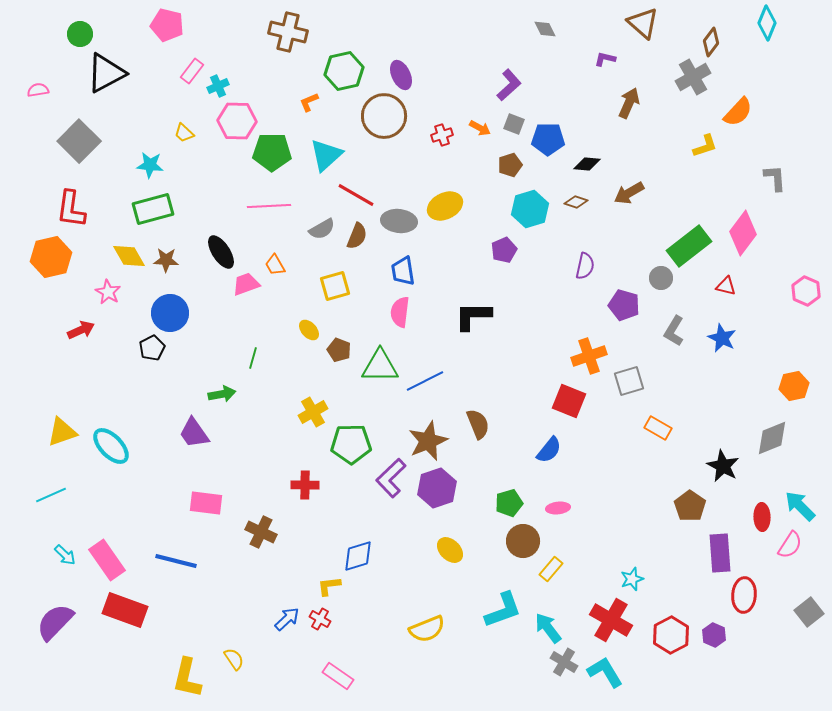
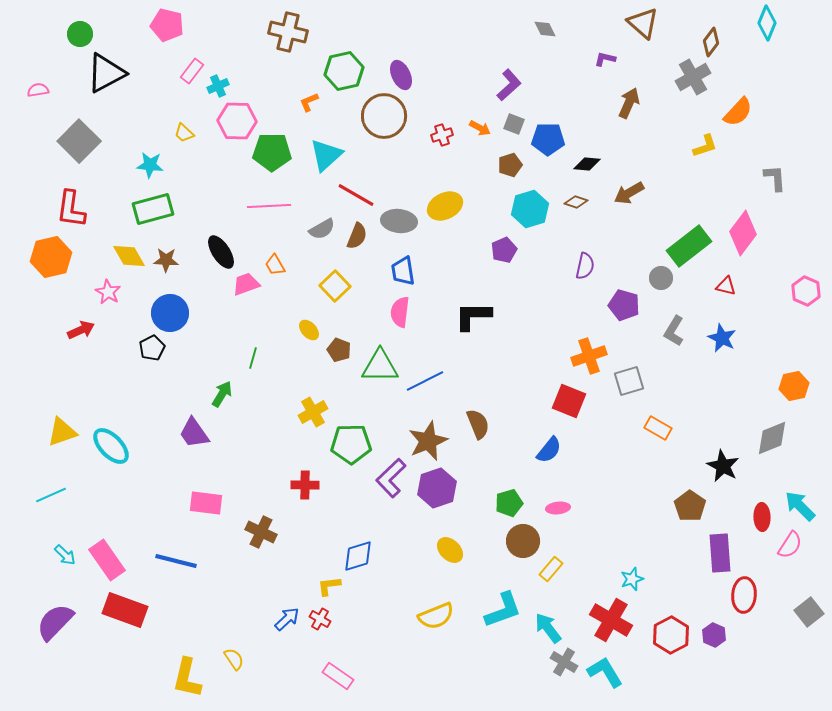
yellow square at (335, 286): rotated 28 degrees counterclockwise
green arrow at (222, 394): rotated 48 degrees counterclockwise
yellow semicircle at (427, 629): moved 9 px right, 13 px up
